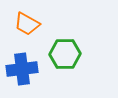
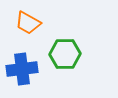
orange trapezoid: moved 1 px right, 1 px up
